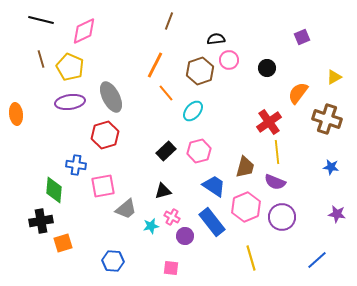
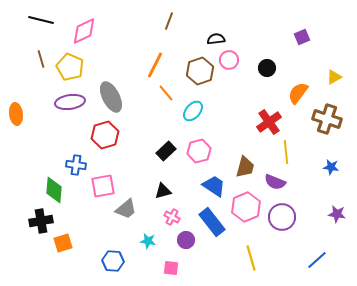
yellow line at (277, 152): moved 9 px right
cyan star at (151, 226): moved 3 px left, 15 px down; rotated 21 degrees clockwise
purple circle at (185, 236): moved 1 px right, 4 px down
